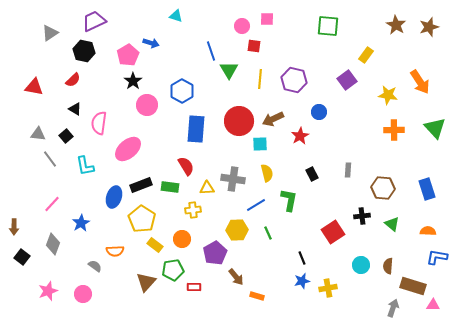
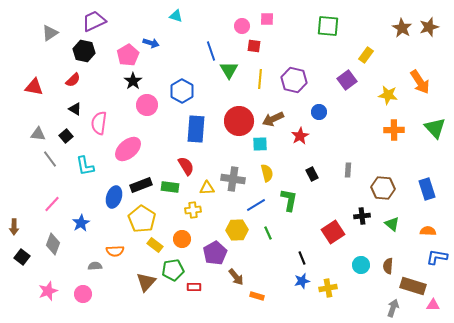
brown star at (396, 25): moved 6 px right, 3 px down
gray semicircle at (95, 266): rotated 40 degrees counterclockwise
